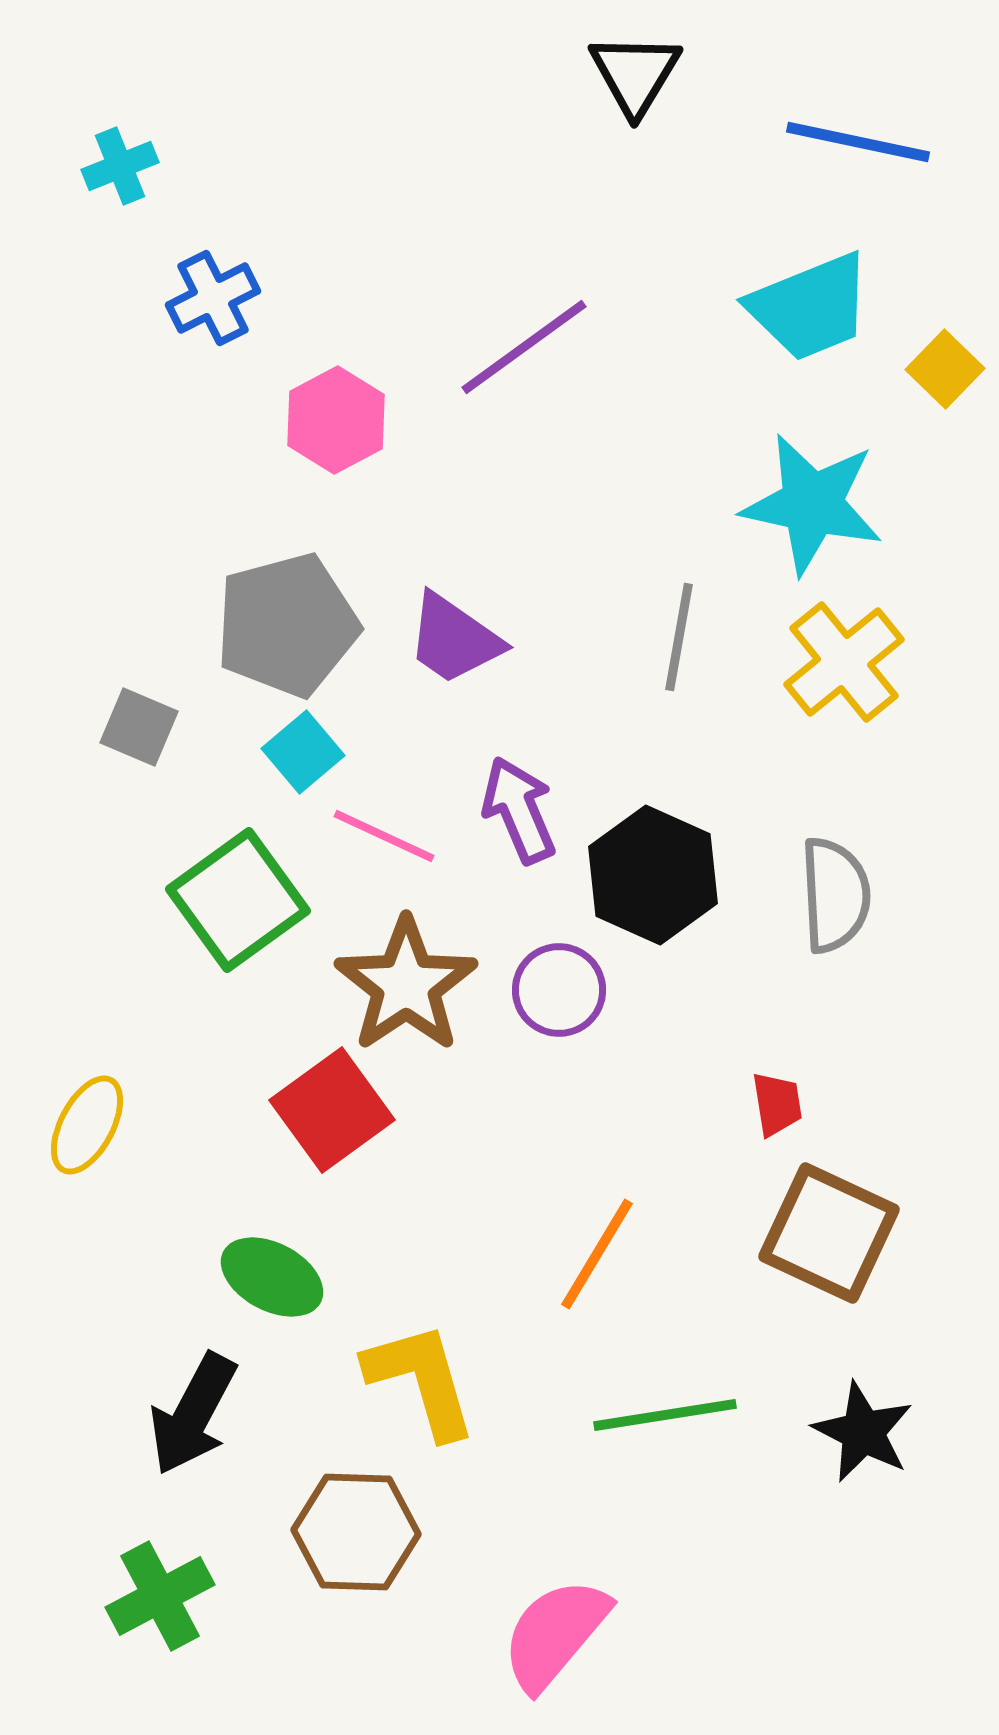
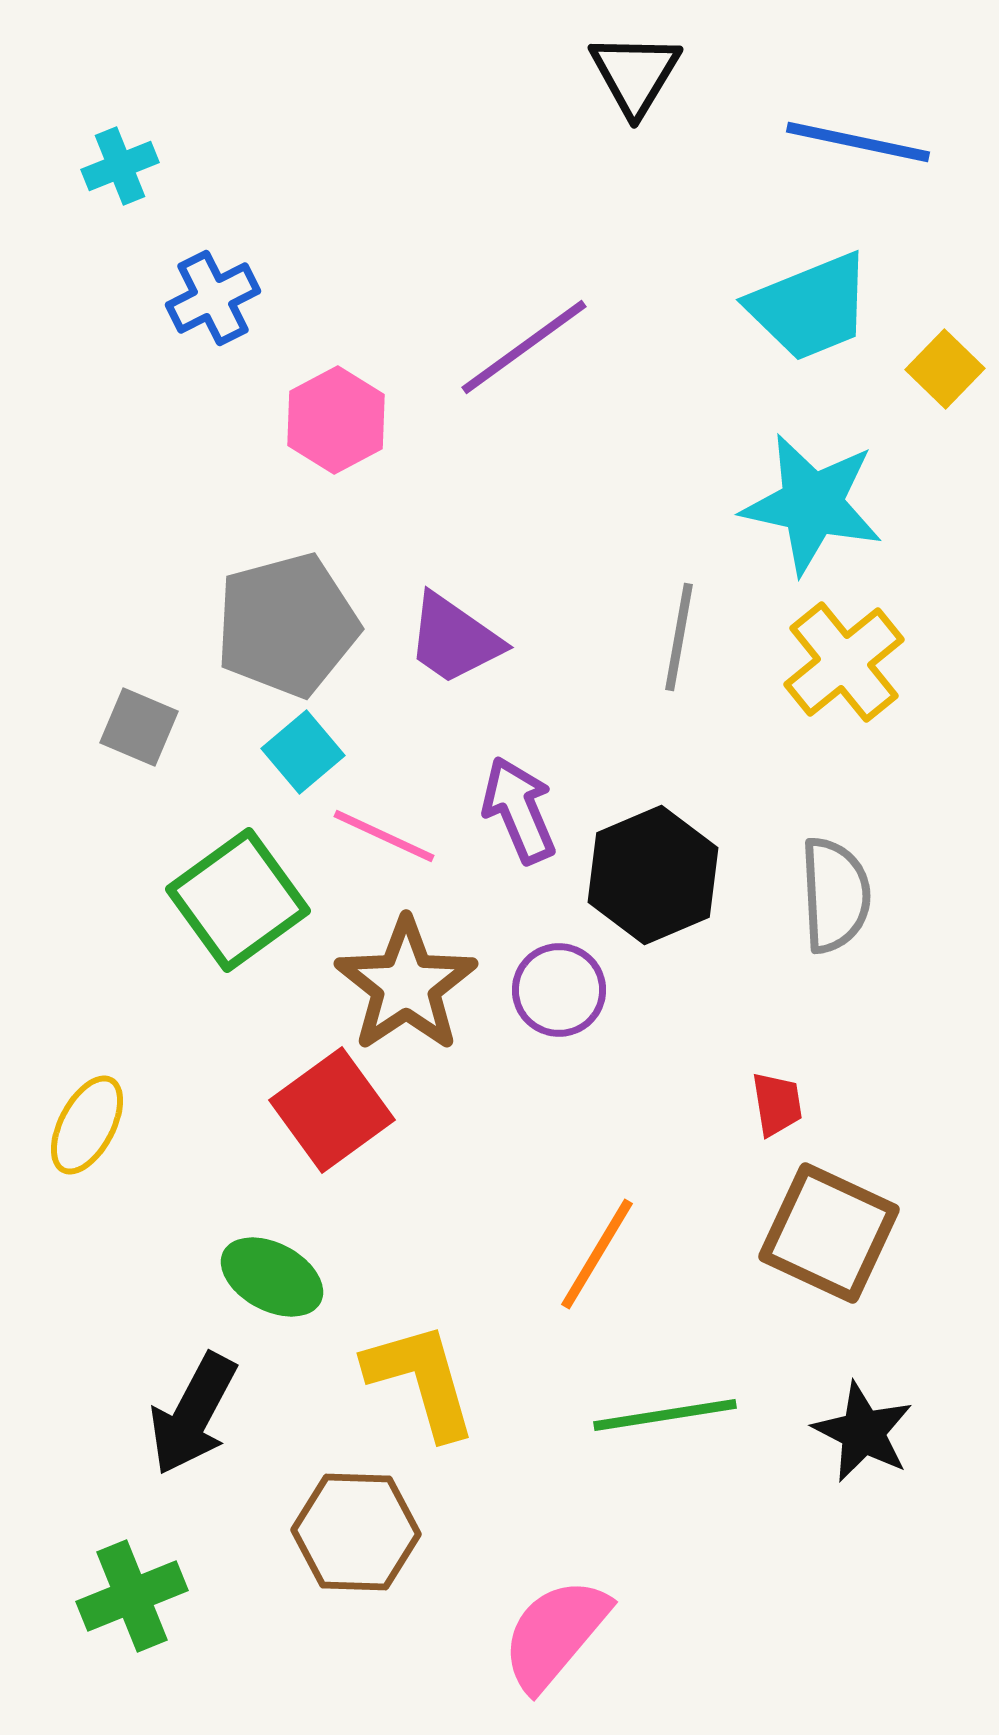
black hexagon: rotated 13 degrees clockwise
green cross: moved 28 px left; rotated 6 degrees clockwise
